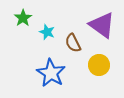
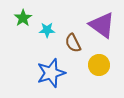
cyan star: moved 2 px up; rotated 21 degrees counterclockwise
blue star: rotated 24 degrees clockwise
